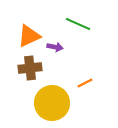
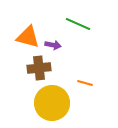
orange triangle: moved 1 px left, 1 px down; rotated 40 degrees clockwise
purple arrow: moved 2 px left, 2 px up
brown cross: moved 9 px right
orange line: rotated 42 degrees clockwise
